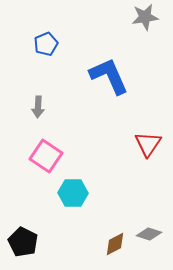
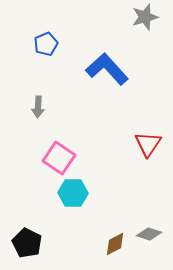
gray star: rotated 8 degrees counterclockwise
blue L-shape: moved 2 px left, 7 px up; rotated 18 degrees counterclockwise
pink square: moved 13 px right, 2 px down
black pentagon: moved 4 px right, 1 px down
